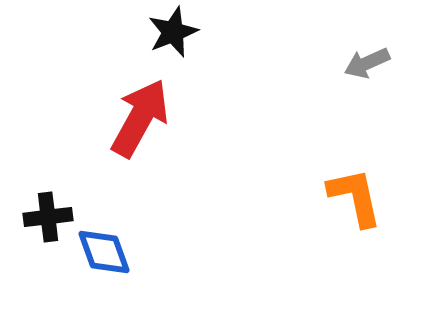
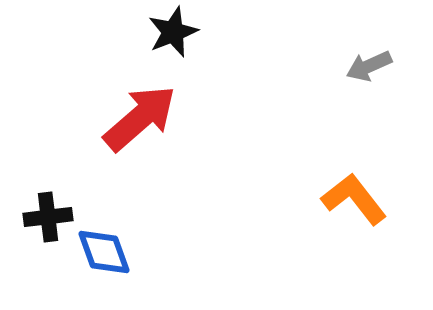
gray arrow: moved 2 px right, 3 px down
red arrow: rotated 20 degrees clockwise
orange L-shape: moved 1 px left, 2 px down; rotated 26 degrees counterclockwise
